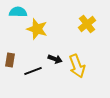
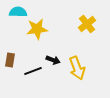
yellow star: rotated 25 degrees counterclockwise
black arrow: moved 2 px left, 1 px down
yellow arrow: moved 2 px down
